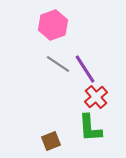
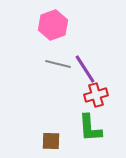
gray line: rotated 20 degrees counterclockwise
red cross: moved 2 px up; rotated 25 degrees clockwise
brown square: rotated 24 degrees clockwise
